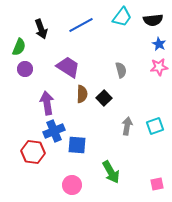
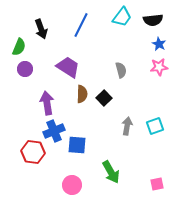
blue line: rotated 35 degrees counterclockwise
